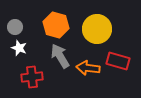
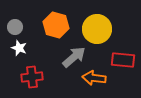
gray arrow: moved 14 px right, 1 px down; rotated 80 degrees clockwise
red rectangle: moved 5 px right, 1 px up; rotated 10 degrees counterclockwise
orange arrow: moved 6 px right, 10 px down
